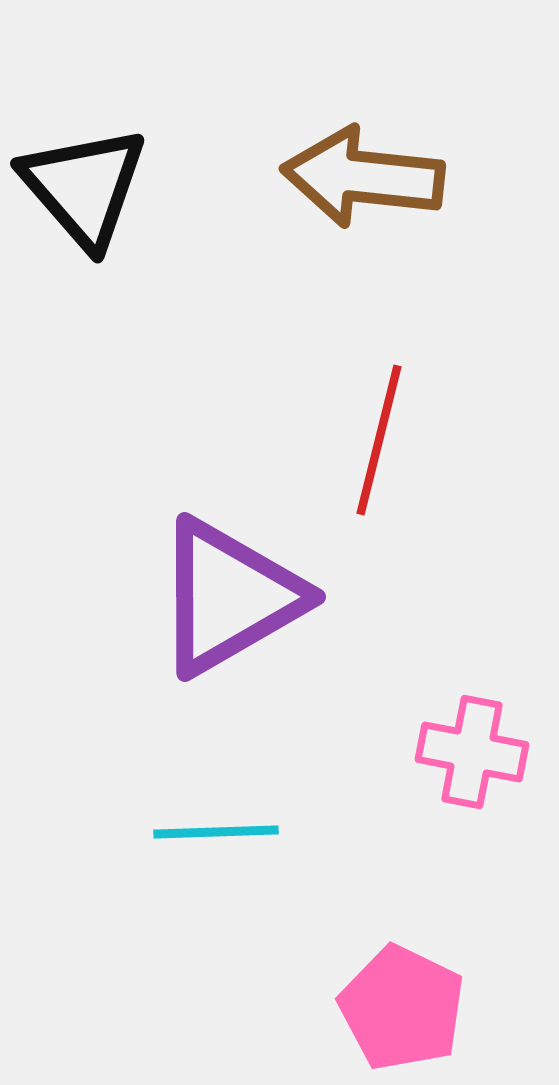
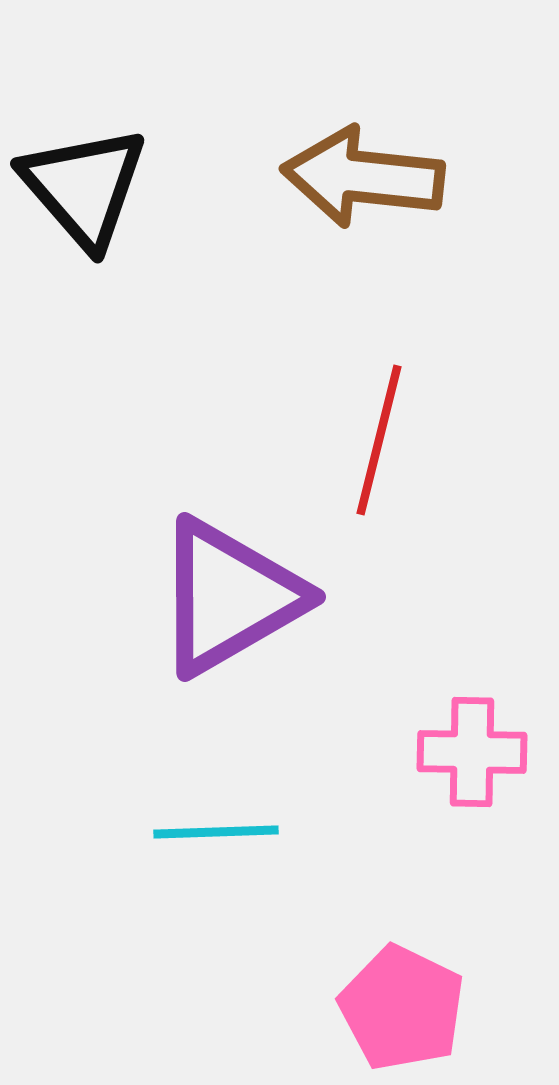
pink cross: rotated 10 degrees counterclockwise
